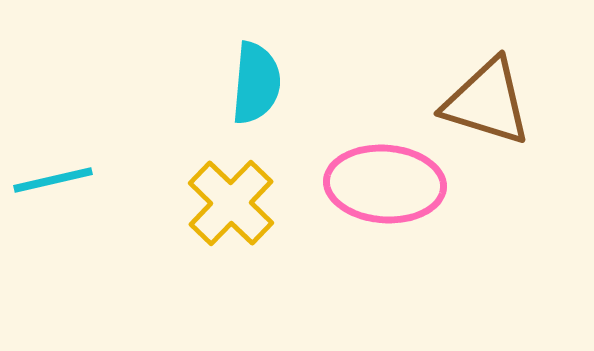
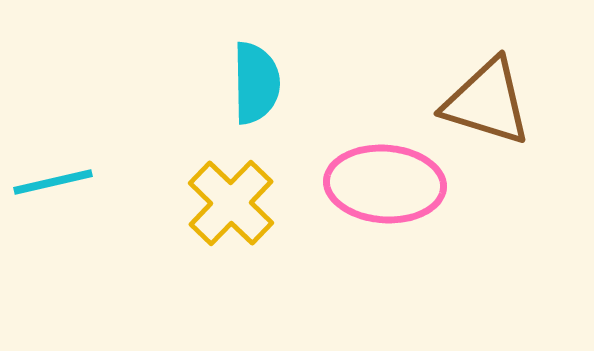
cyan semicircle: rotated 6 degrees counterclockwise
cyan line: moved 2 px down
